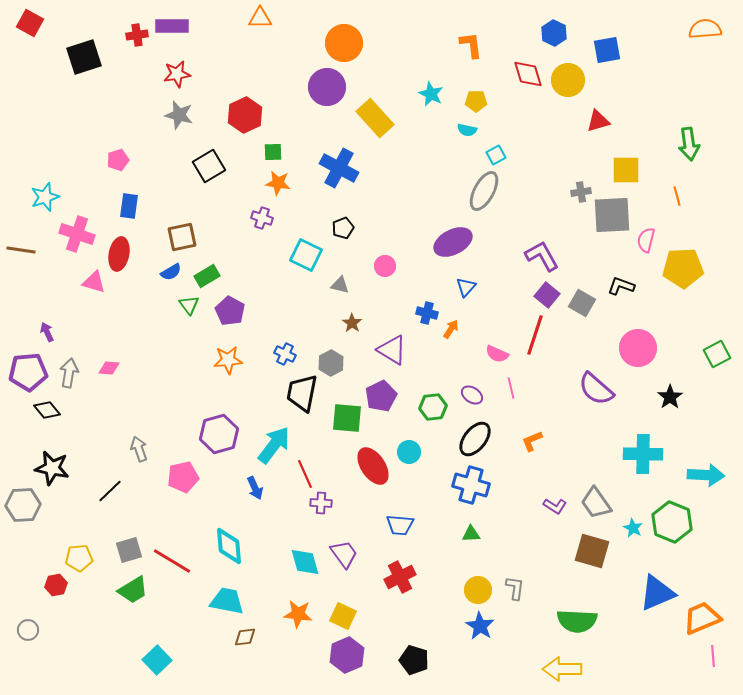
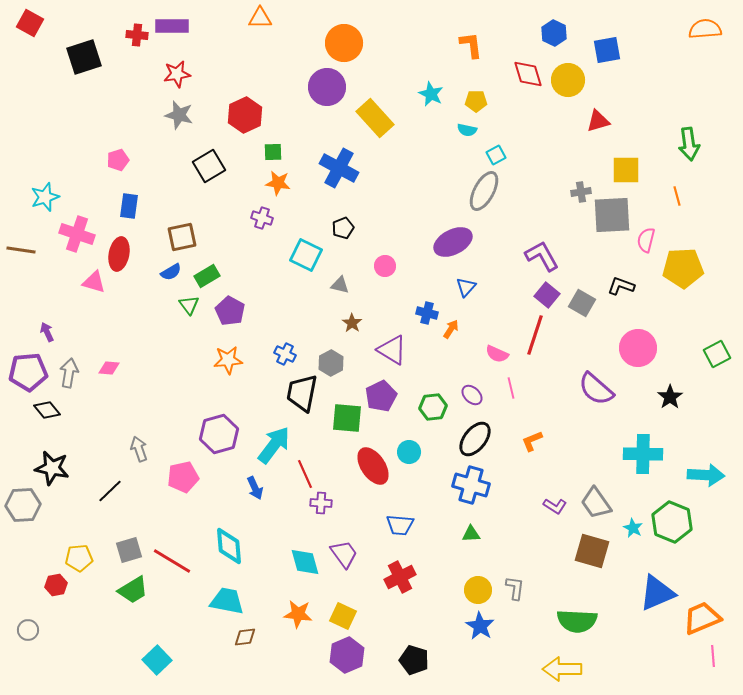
red cross at (137, 35): rotated 15 degrees clockwise
purple ellipse at (472, 395): rotated 10 degrees clockwise
